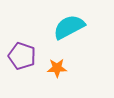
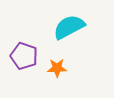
purple pentagon: moved 2 px right
